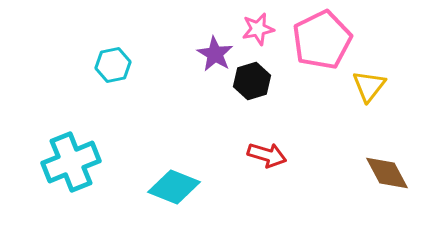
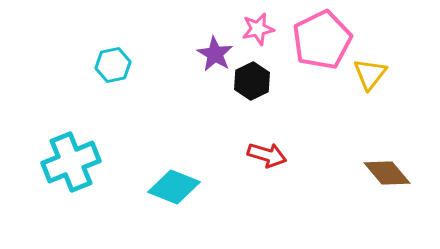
black hexagon: rotated 9 degrees counterclockwise
yellow triangle: moved 1 px right, 12 px up
brown diamond: rotated 12 degrees counterclockwise
